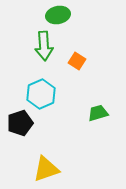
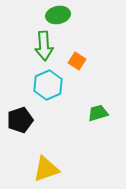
cyan hexagon: moved 7 px right, 9 px up
black pentagon: moved 3 px up
